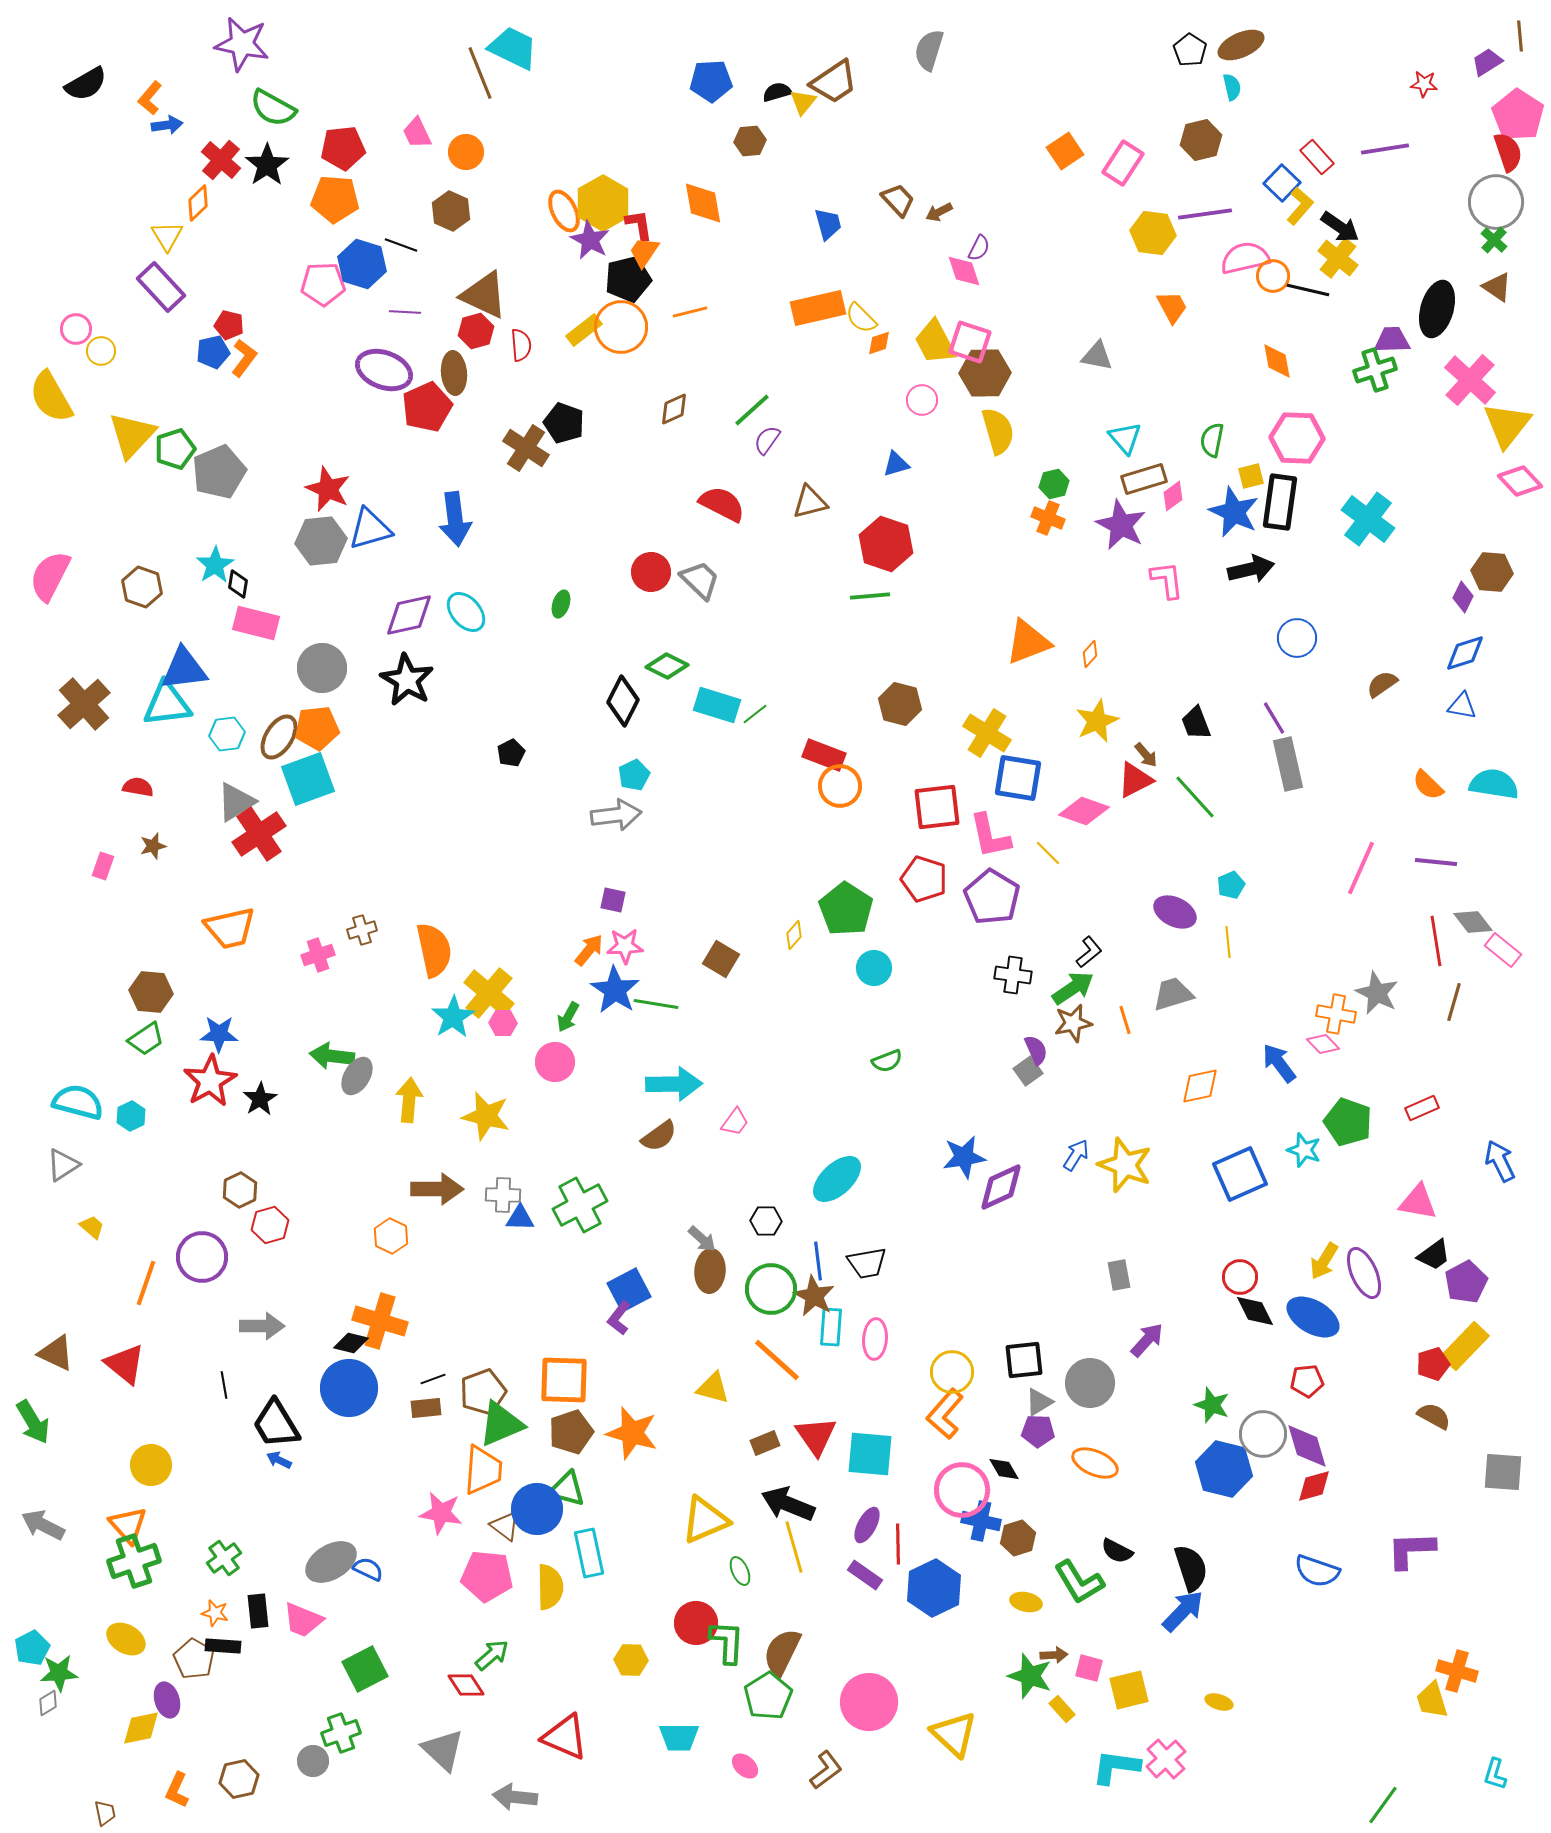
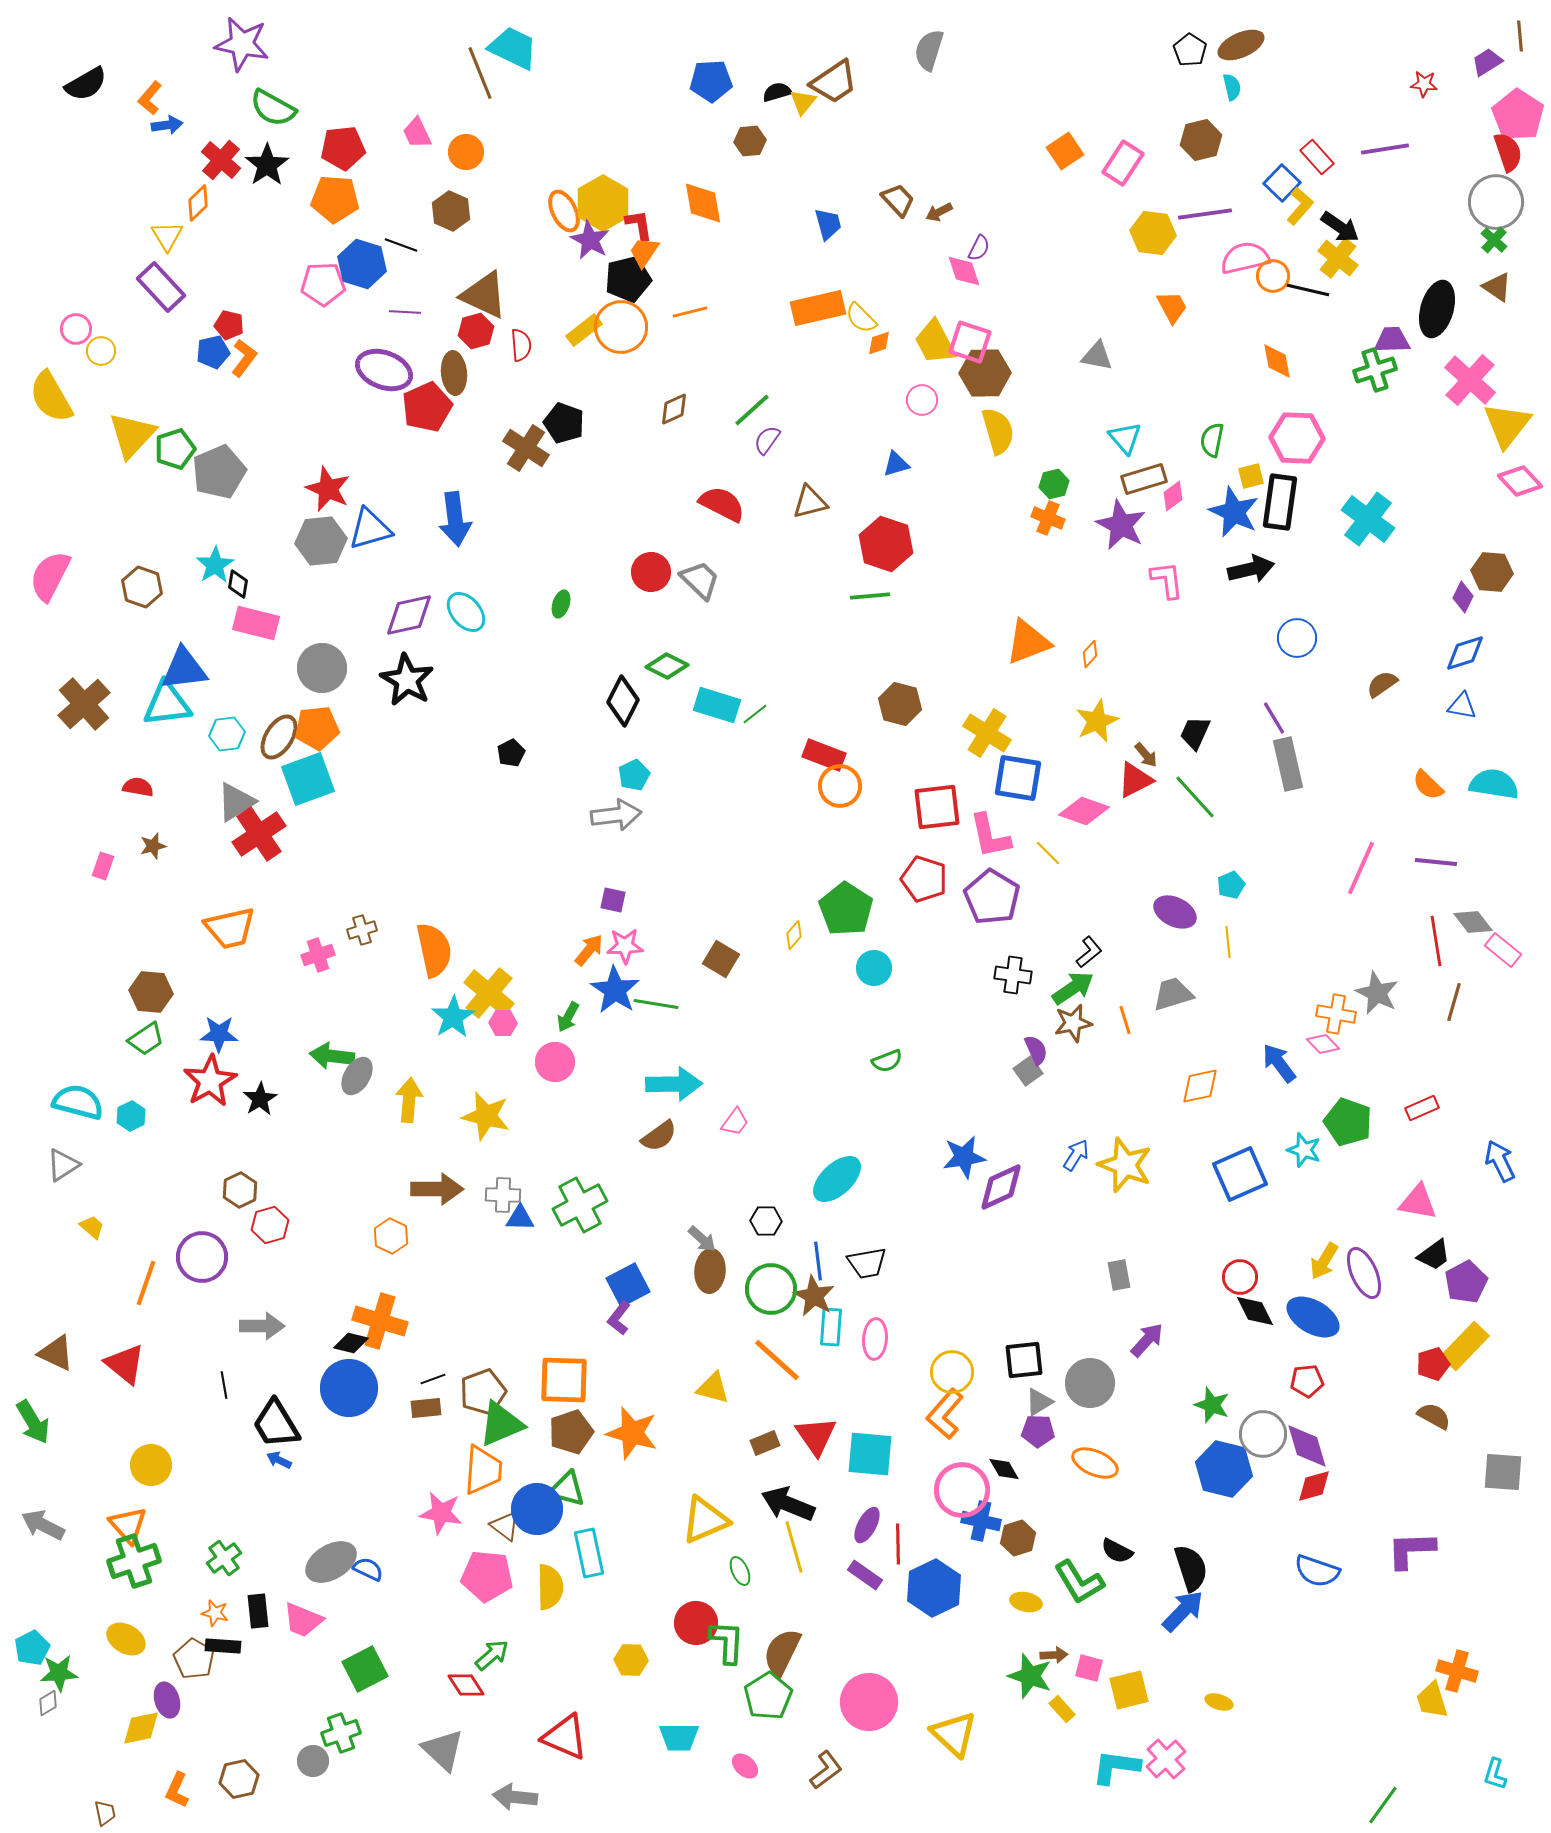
black trapezoid at (1196, 723): moved 1 px left, 10 px down; rotated 45 degrees clockwise
blue square at (629, 1290): moved 1 px left, 5 px up
